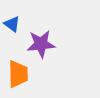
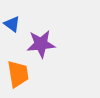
orange trapezoid: rotated 8 degrees counterclockwise
